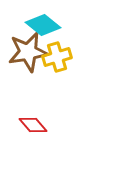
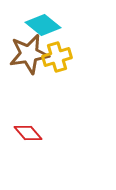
brown star: moved 1 px right, 2 px down
red diamond: moved 5 px left, 8 px down
